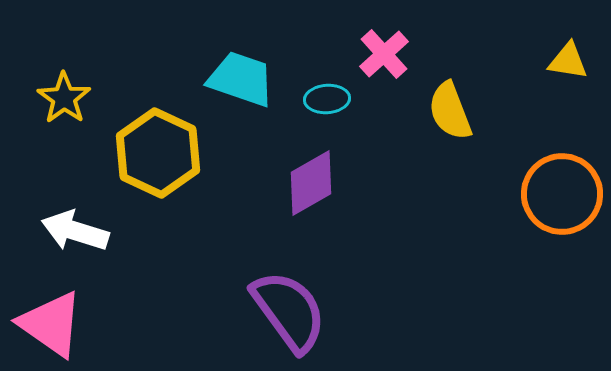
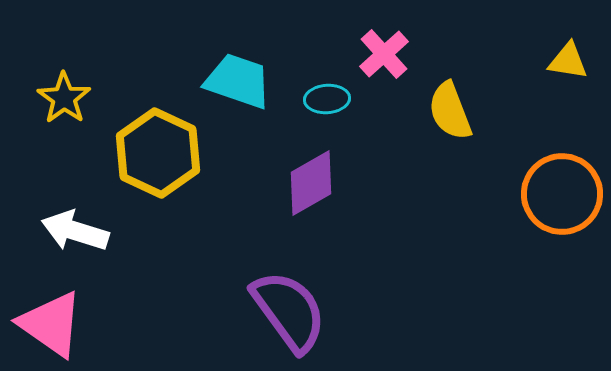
cyan trapezoid: moved 3 px left, 2 px down
